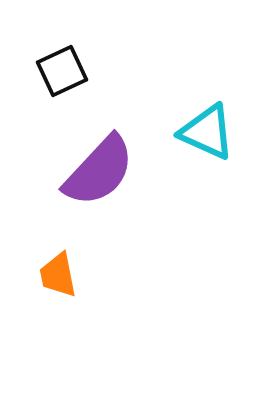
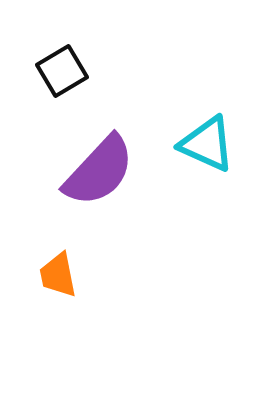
black square: rotated 6 degrees counterclockwise
cyan triangle: moved 12 px down
